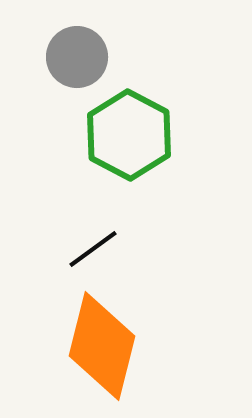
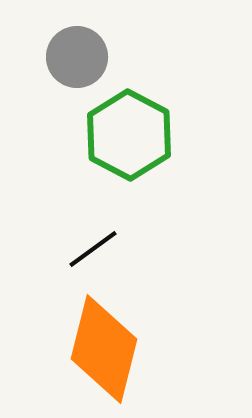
orange diamond: moved 2 px right, 3 px down
